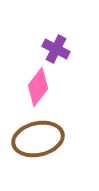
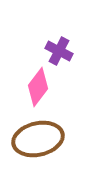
purple cross: moved 3 px right, 2 px down
